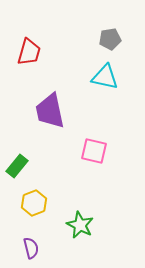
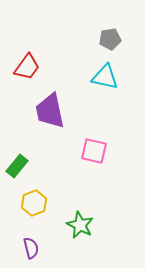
red trapezoid: moved 2 px left, 15 px down; rotated 20 degrees clockwise
